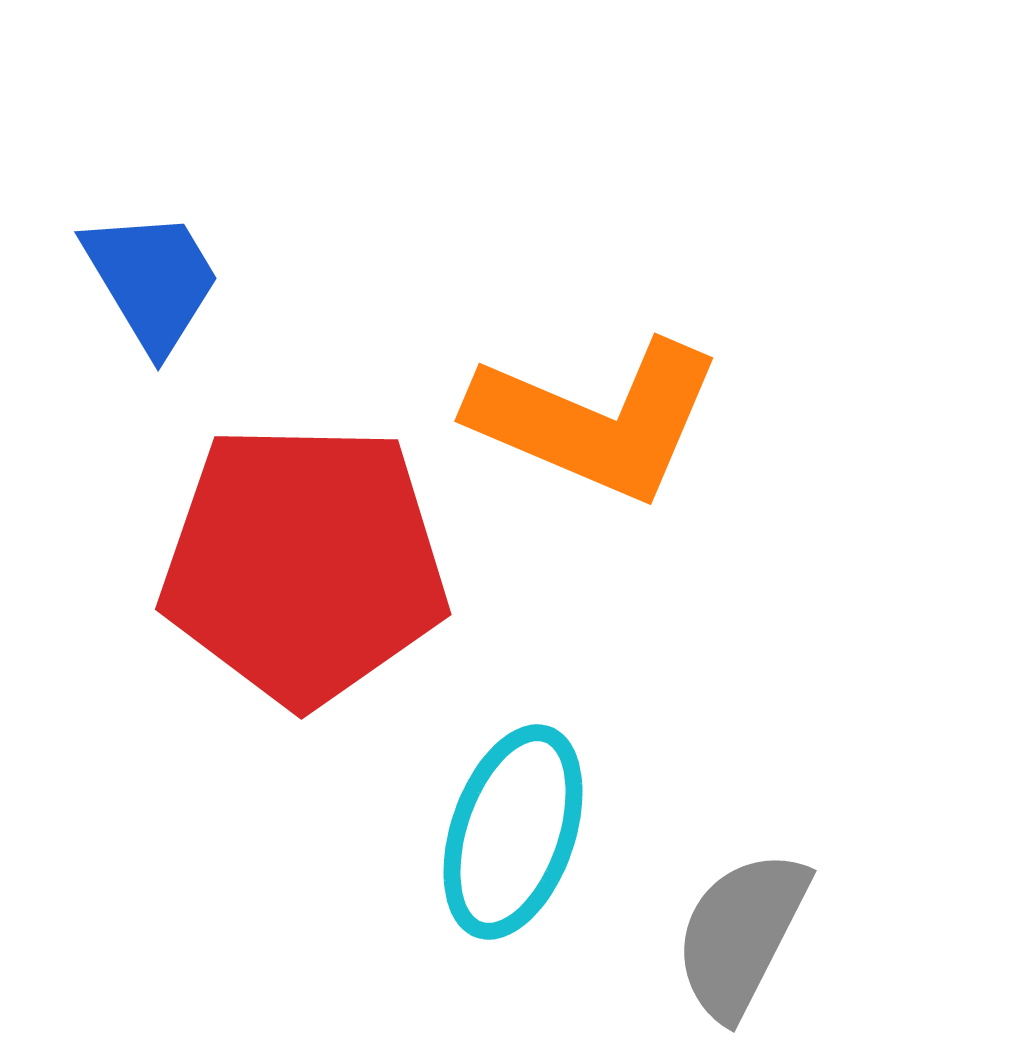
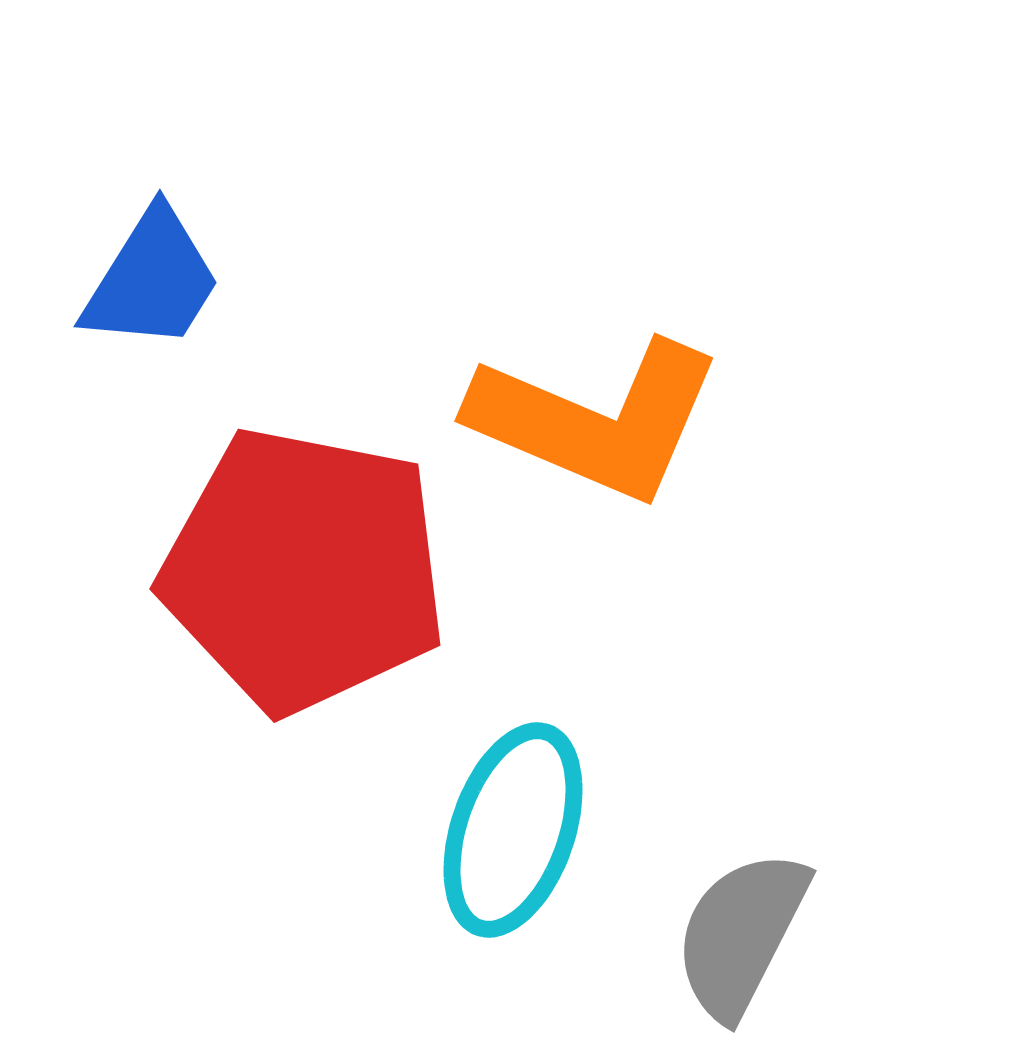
blue trapezoid: rotated 63 degrees clockwise
red pentagon: moved 6 px down; rotated 10 degrees clockwise
cyan ellipse: moved 2 px up
